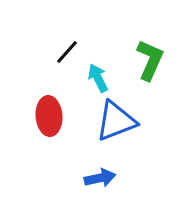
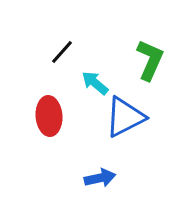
black line: moved 5 px left
cyan arrow: moved 3 px left, 5 px down; rotated 24 degrees counterclockwise
blue triangle: moved 9 px right, 4 px up; rotated 6 degrees counterclockwise
